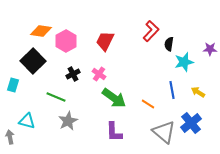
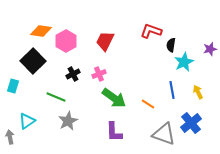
red L-shape: rotated 115 degrees counterclockwise
black semicircle: moved 2 px right, 1 px down
purple star: rotated 16 degrees counterclockwise
cyan star: rotated 12 degrees counterclockwise
pink cross: rotated 32 degrees clockwise
cyan rectangle: moved 1 px down
yellow arrow: rotated 32 degrees clockwise
cyan triangle: rotated 48 degrees counterclockwise
gray triangle: moved 2 px down; rotated 20 degrees counterclockwise
